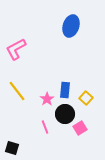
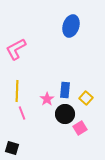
yellow line: rotated 40 degrees clockwise
pink line: moved 23 px left, 14 px up
